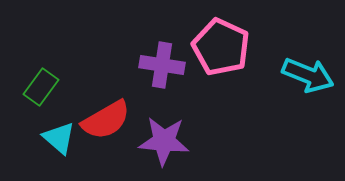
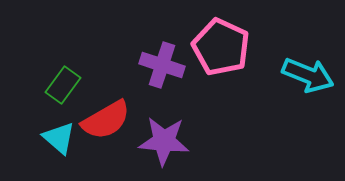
purple cross: rotated 9 degrees clockwise
green rectangle: moved 22 px right, 2 px up
